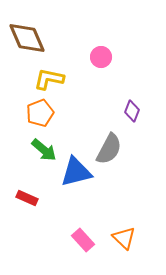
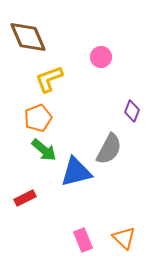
brown diamond: moved 1 px right, 1 px up
yellow L-shape: rotated 32 degrees counterclockwise
orange pentagon: moved 2 px left, 5 px down
red rectangle: moved 2 px left; rotated 50 degrees counterclockwise
pink rectangle: rotated 20 degrees clockwise
